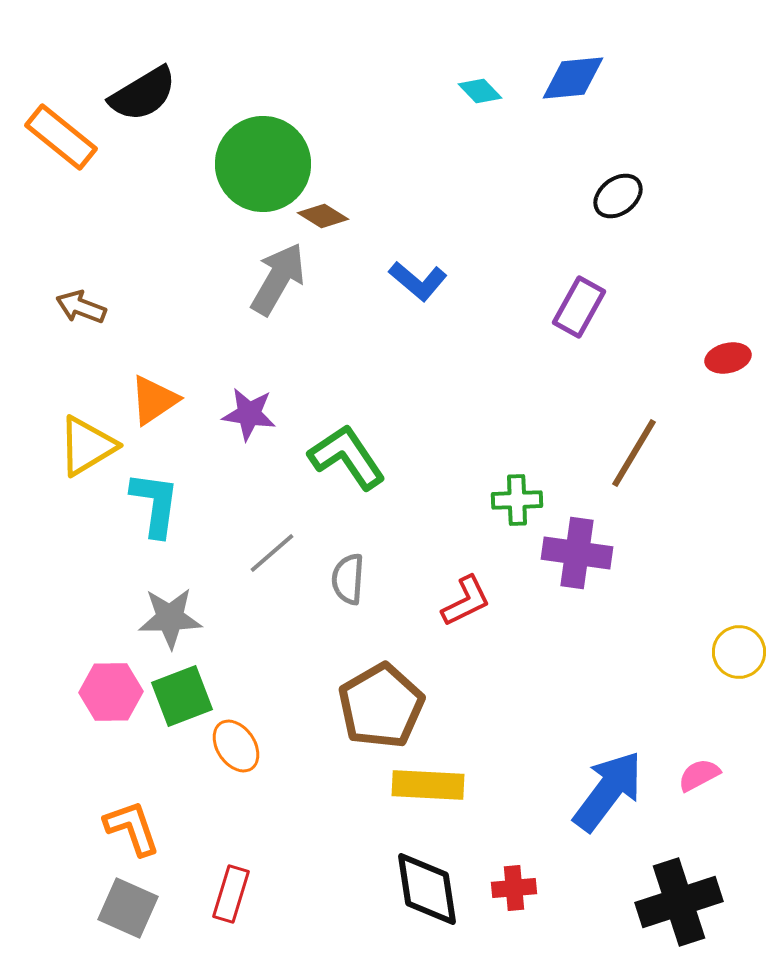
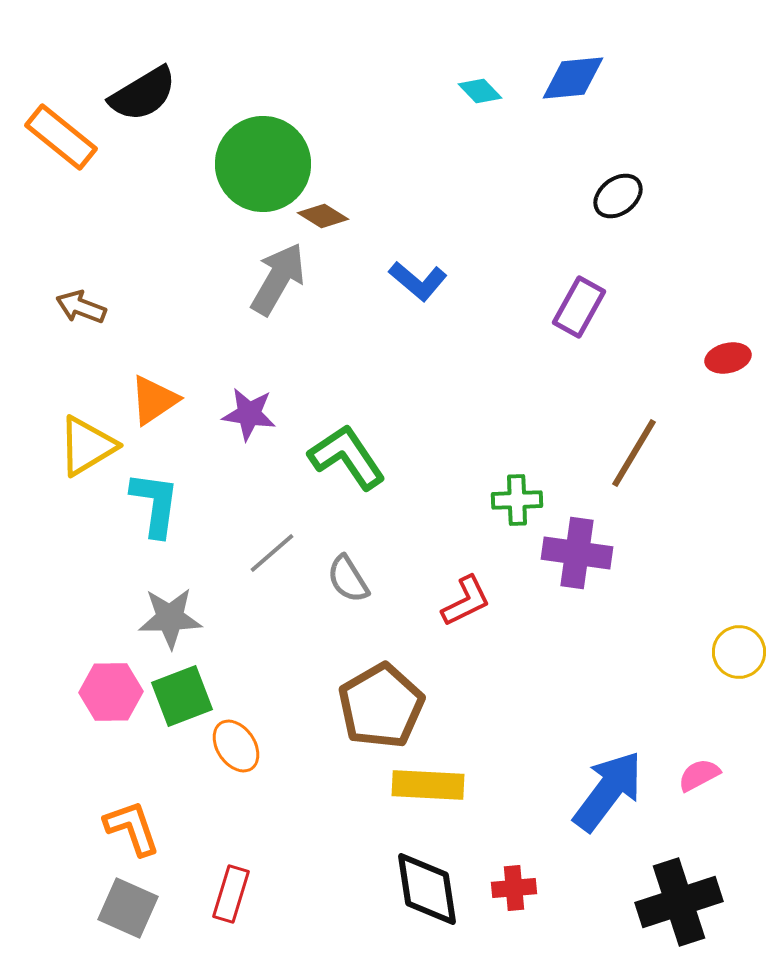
gray semicircle: rotated 36 degrees counterclockwise
